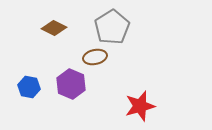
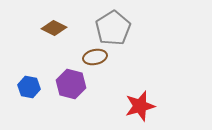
gray pentagon: moved 1 px right, 1 px down
purple hexagon: rotated 8 degrees counterclockwise
